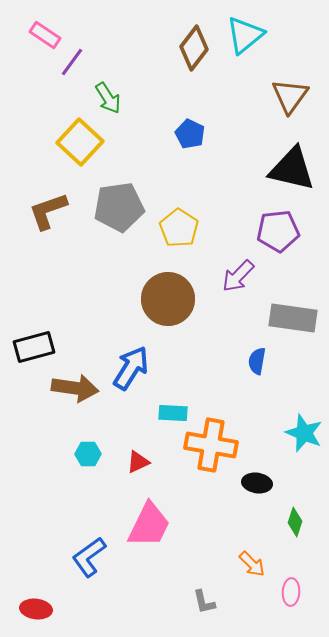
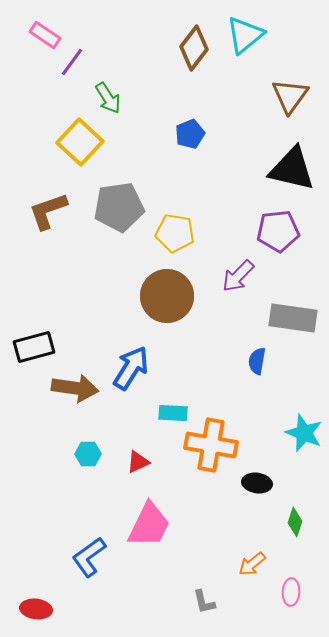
blue pentagon: rotated 24 degrees clockwise
yellow pentagon: moved 4 px left, 5 px down; rotated 24 degrees counterclockwise
brown circle: moved 1 px left, 3 px up
orange arrow: rotated 96 degrees clockwise
